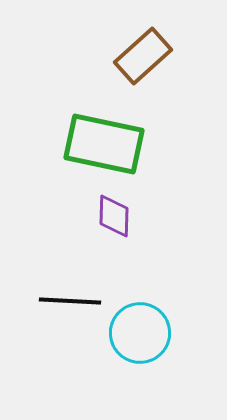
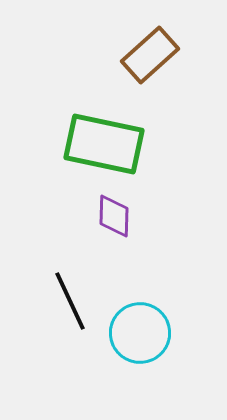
brown rectangle: moved 7 px right, 1 px up
black line: rotated 62 degrees clockwise
